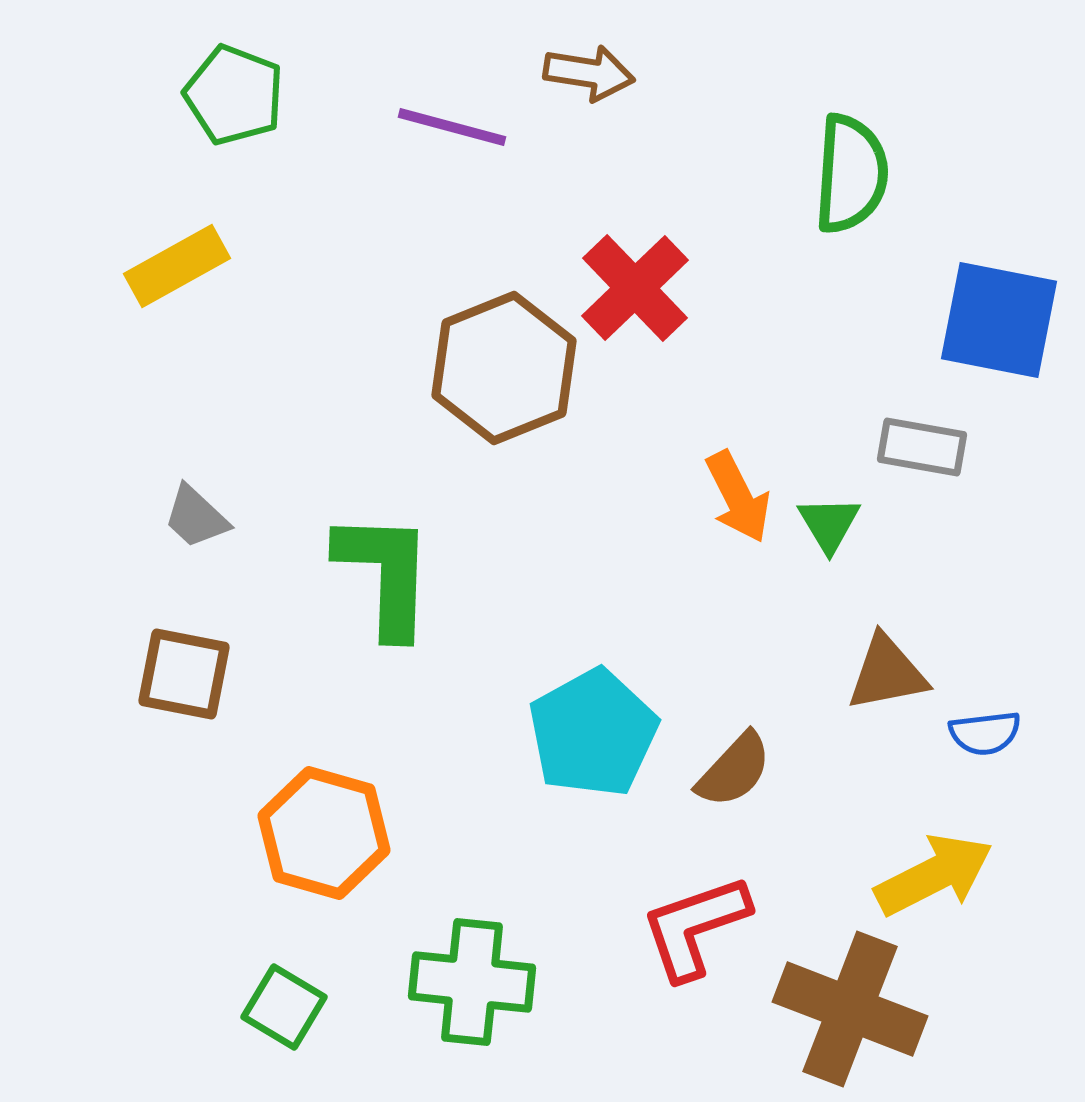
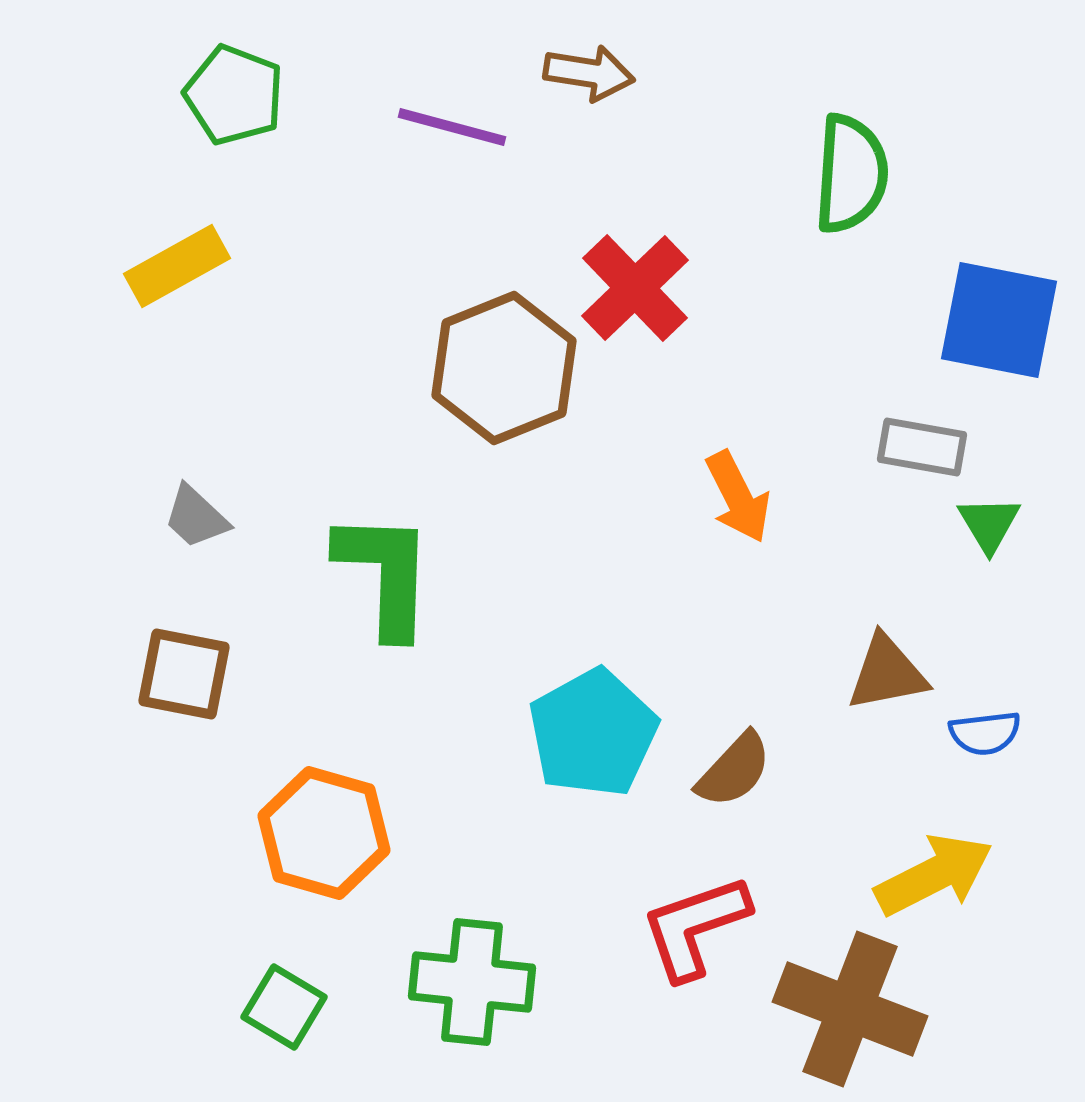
green triangle: moved 160 px right
